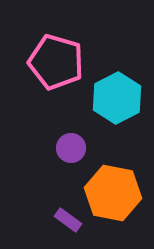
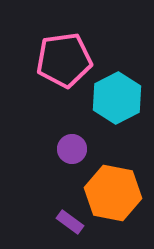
pink pentagon: moved 8 px right, 2 px up; rotated 24 degrees counterclockwise
purple circle: moved 1 px right, 1 px down
purple rectangle: moved 2 px right, 2 px down
